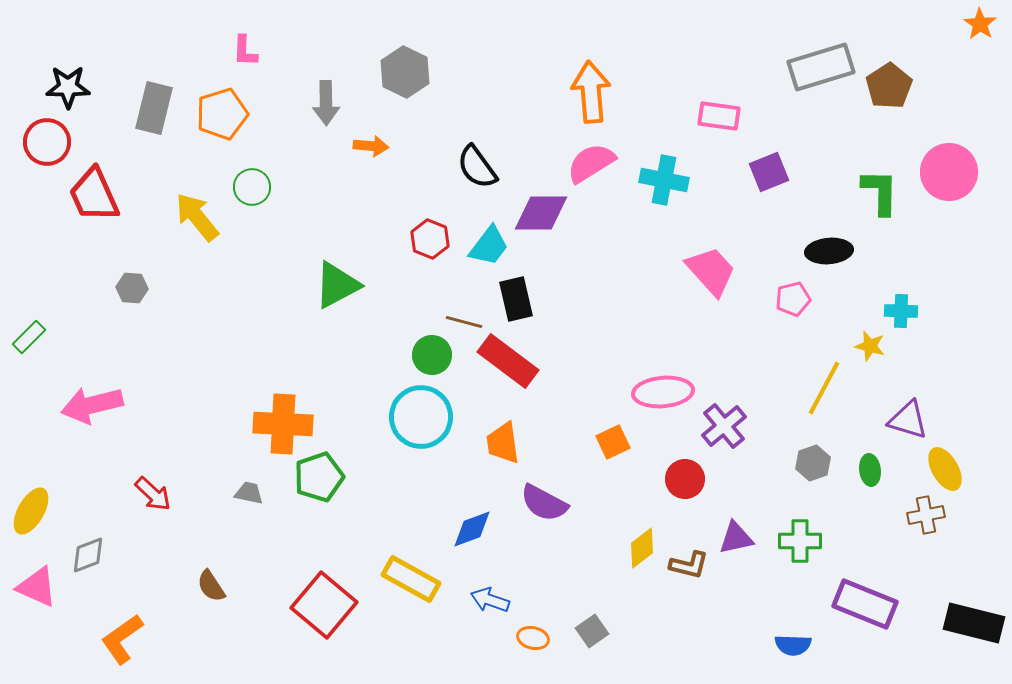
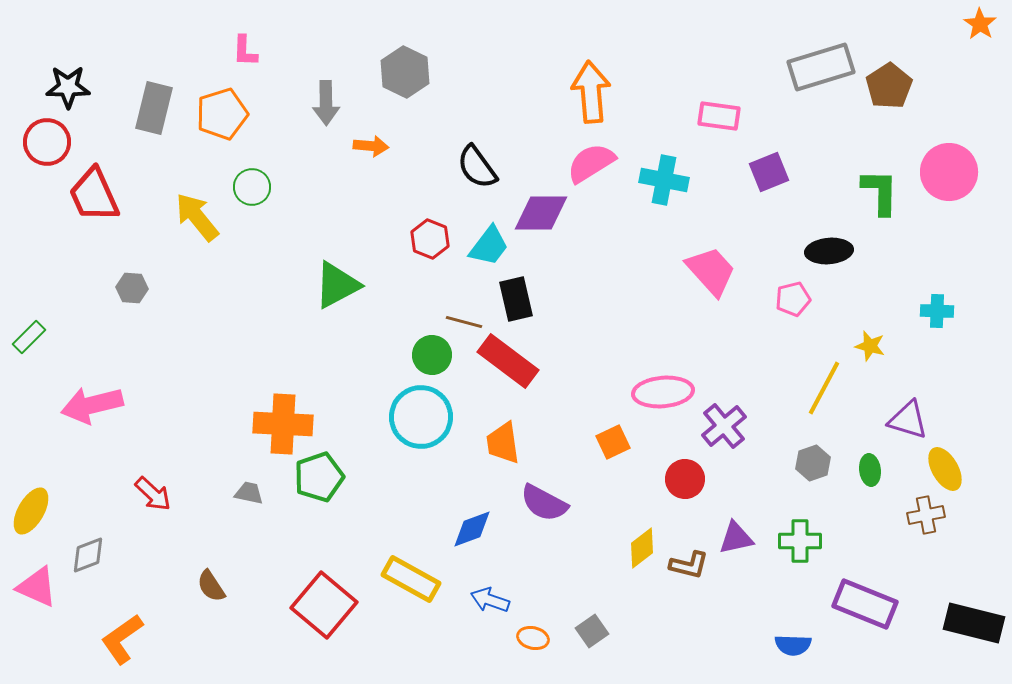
cyan cross at (901, 311): moved 36 px right
